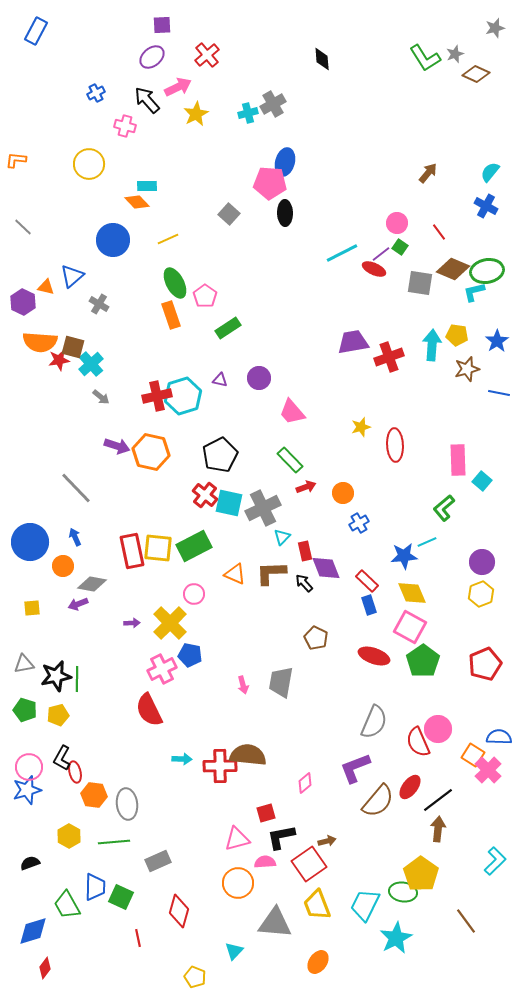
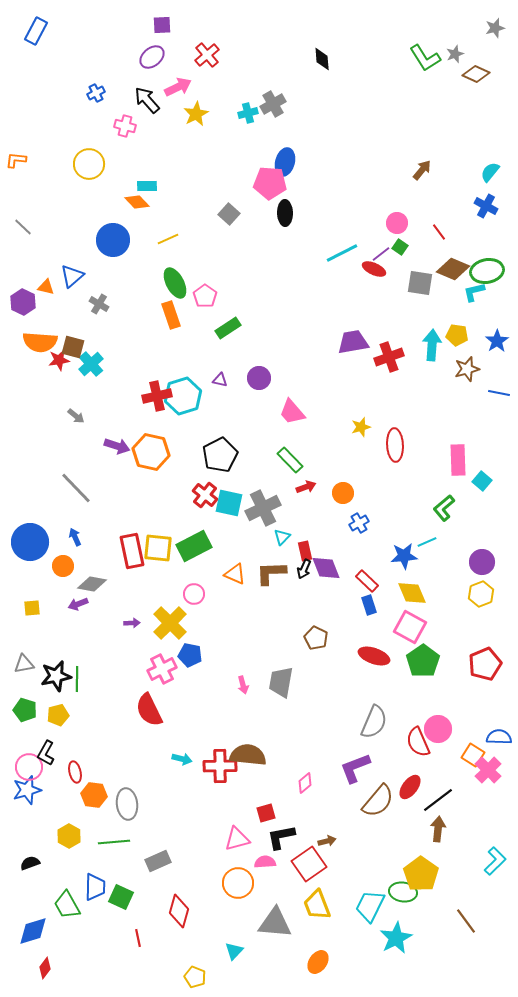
brown arrow at (428, 173): moved 6 px left, 3 px up
gray arrow at (101, 397): moved 25 px left, 19 px down
black arrow at (304, 583): moved 14 px up; rotated 114 degrees counterclockwise
black L-shape at (62, 758): moved 16 px left, 5 px up
cyan arrow at (182, 759): rotated 12 degrees clockwise
cyan trapezoid at (365, 905): moved 5 px right, 1 px down
